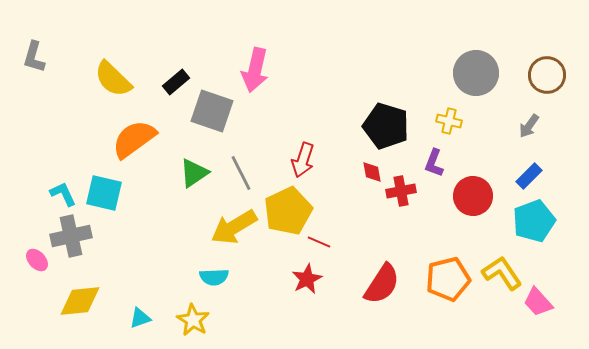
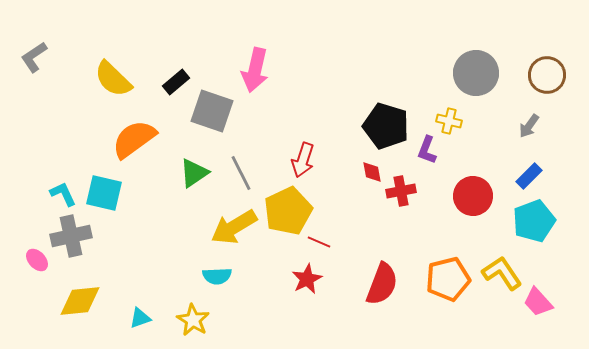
gray L-shape: rotated 40 degrees clockwise
purple L-shape: moved 7 px left, 13 px up
cyan semicircle: moved 3 px right, 1 px up
red semicircle: rotated 12 degrees counterclockwise
